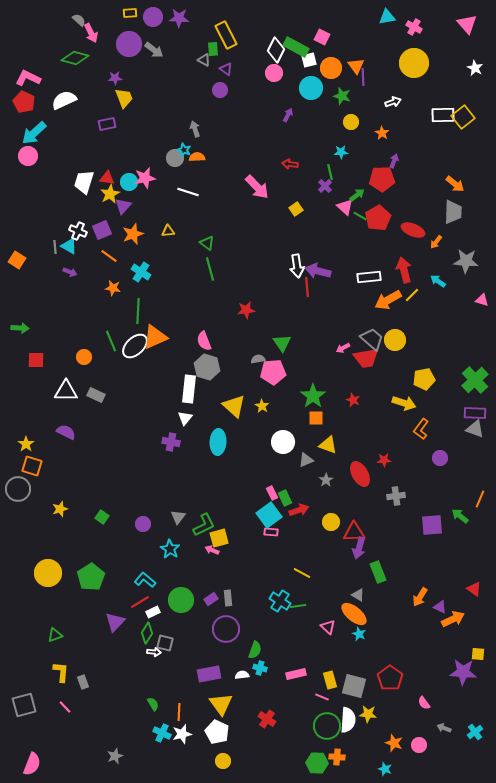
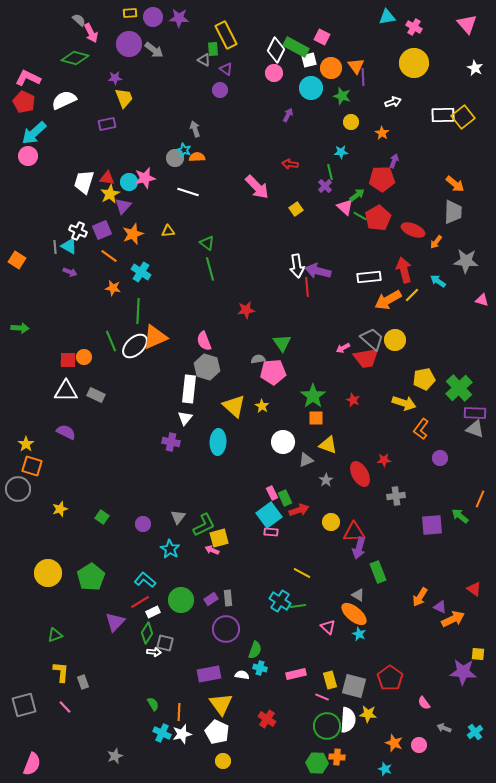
red square at (36, 360): moved 32 px right
green cross at (475, 380): moved 16 px left, 8 px down
white semicircle at (242, 675): rotated 16 degrees clockwise
